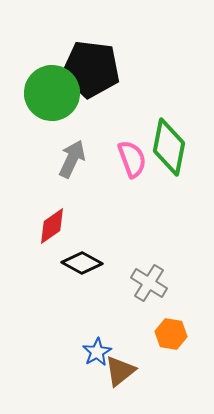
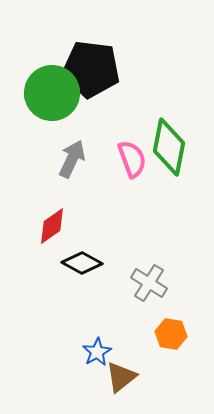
brown triangle: moved 1 px right, 6 px down
